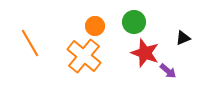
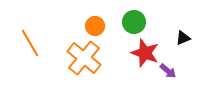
orange cross: moved 2 px down
